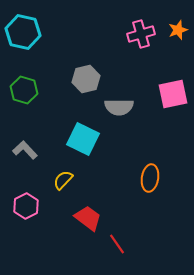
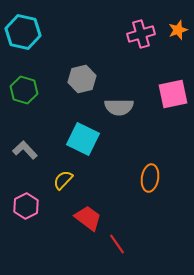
gray hexagon: moved 4 px left
